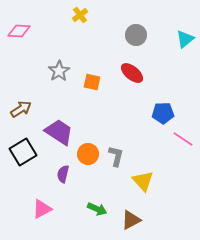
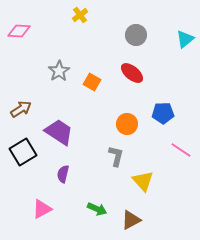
orange square: rotated 18 degrees clockwise
pink line: moved 2 px left, 11 px down
orange circle: moved 39 px right, 30 px up
